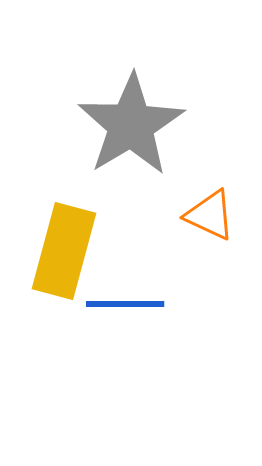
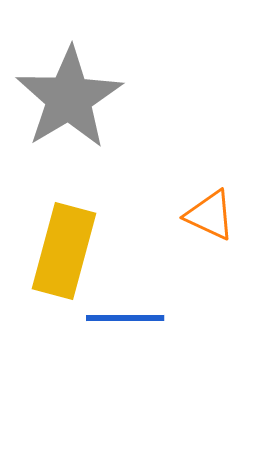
gray star: moved 62 px left, 27 px up
blue line: moved 14 px down
